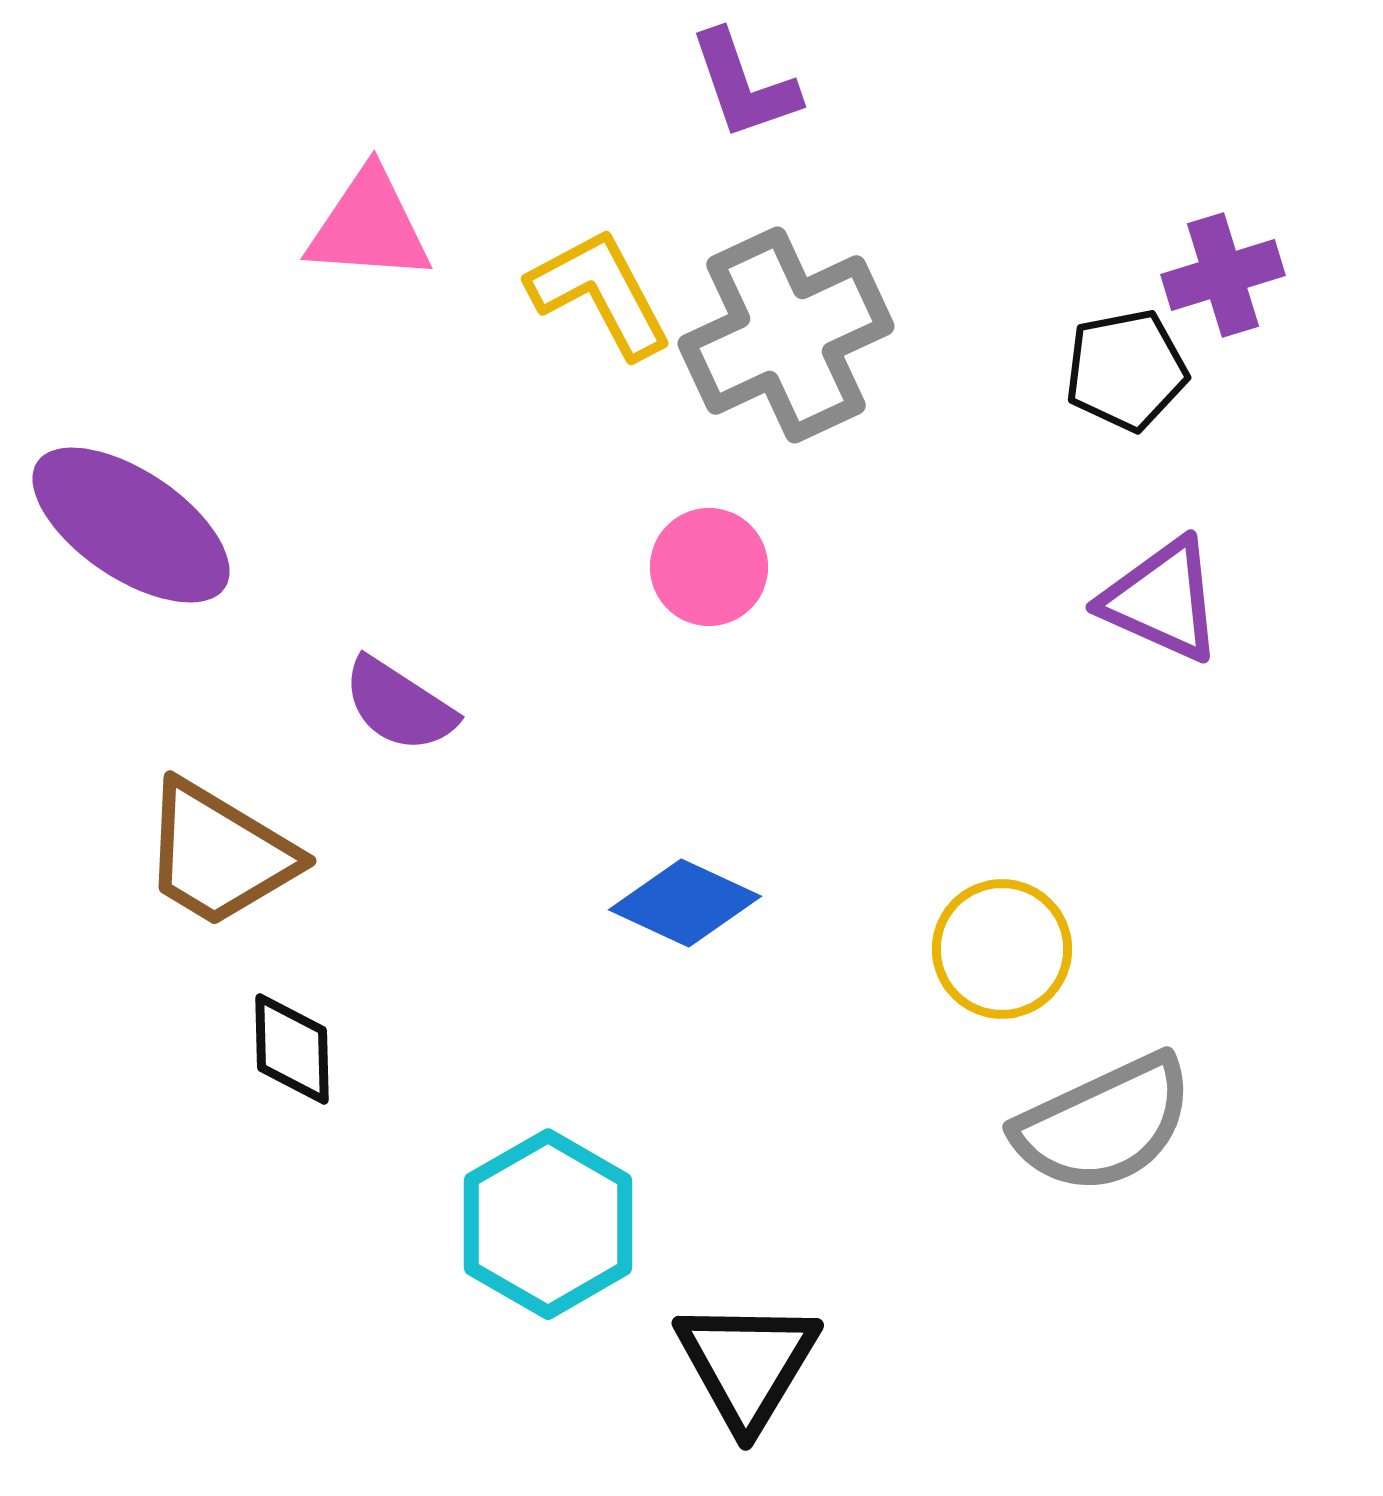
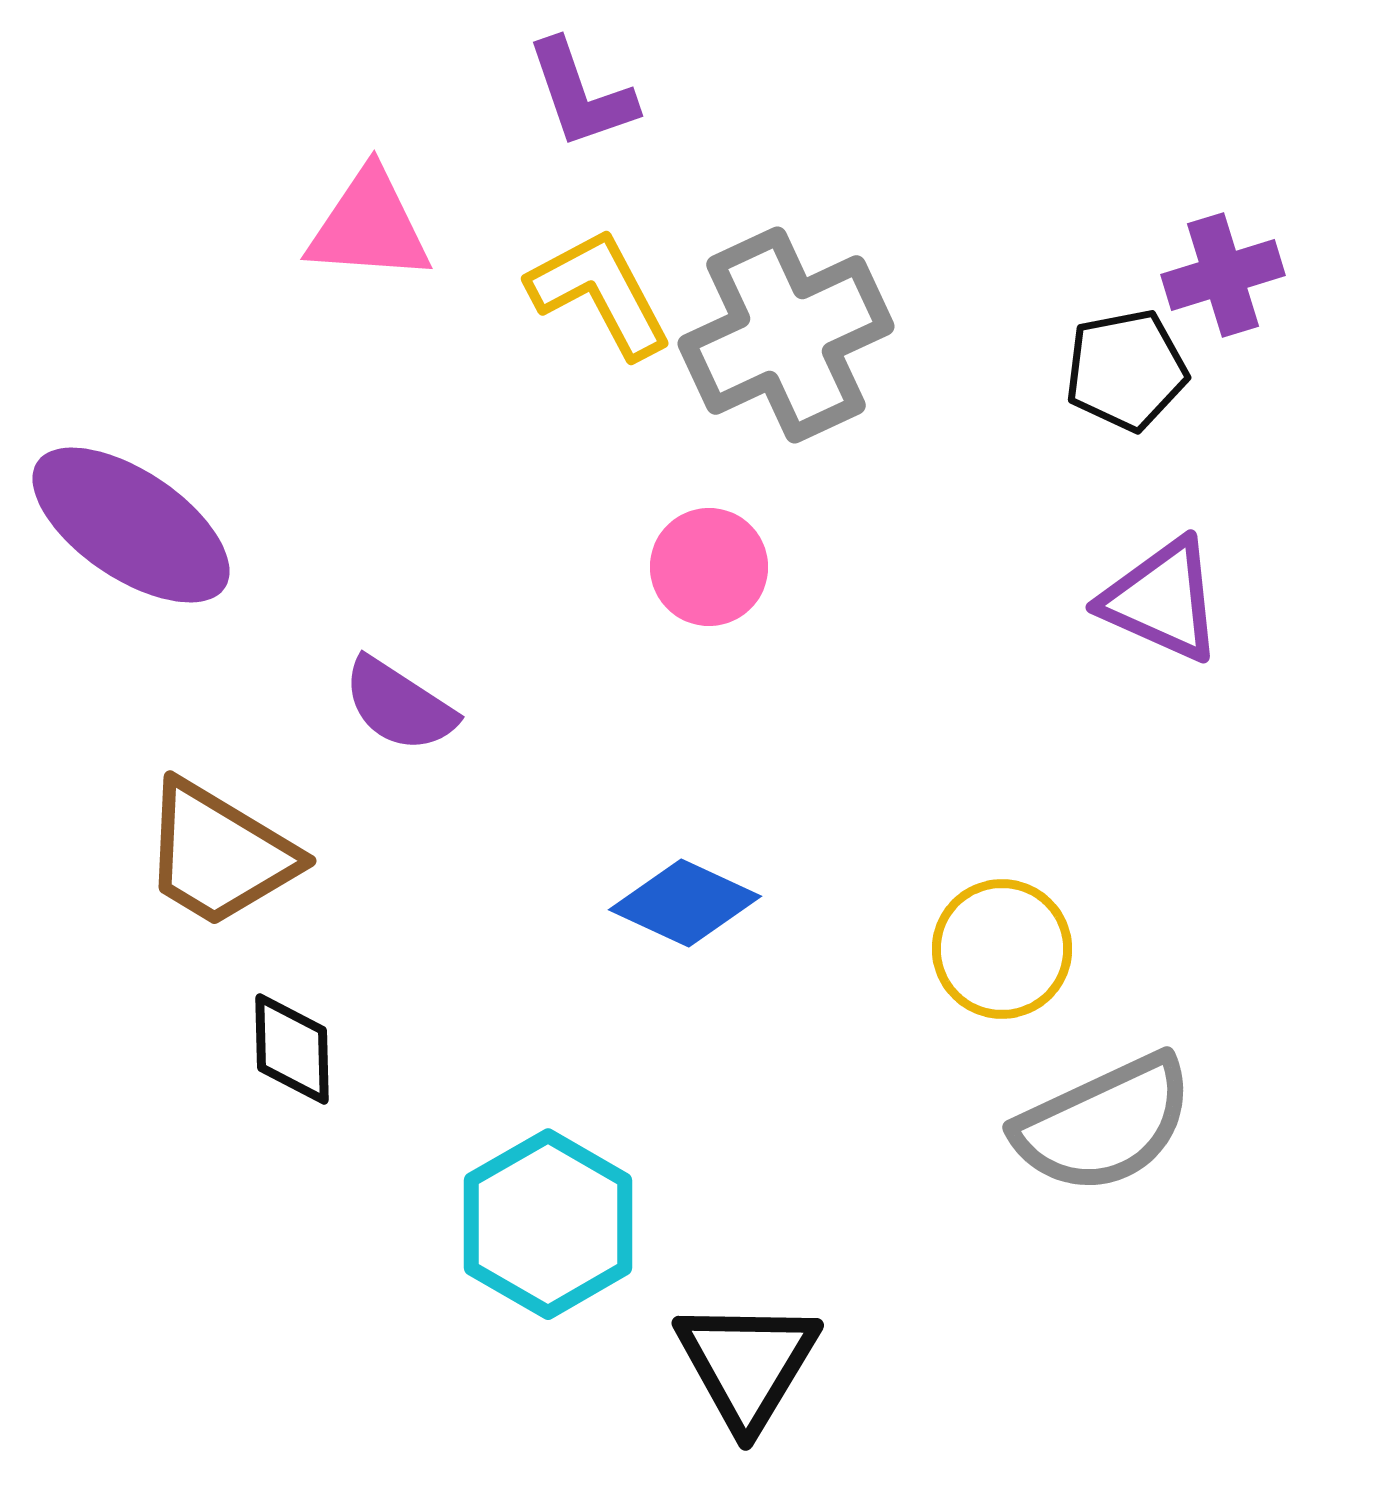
purple L-shape: moved 163 px left, 9 px down
